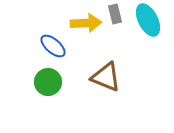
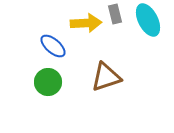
brown triangle: rotated 40 degrees counterclockwise
